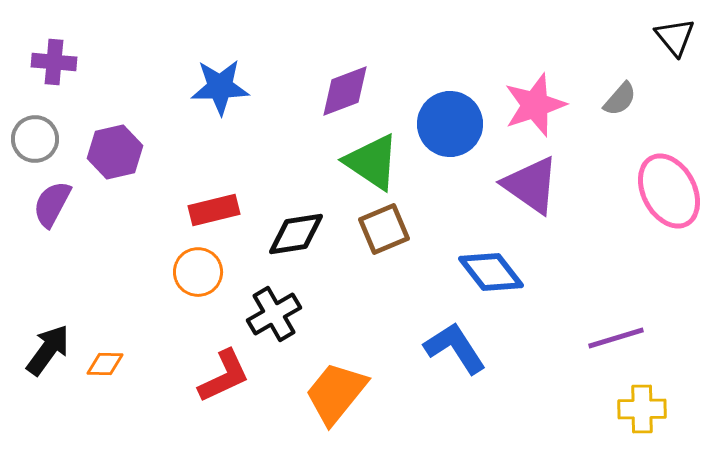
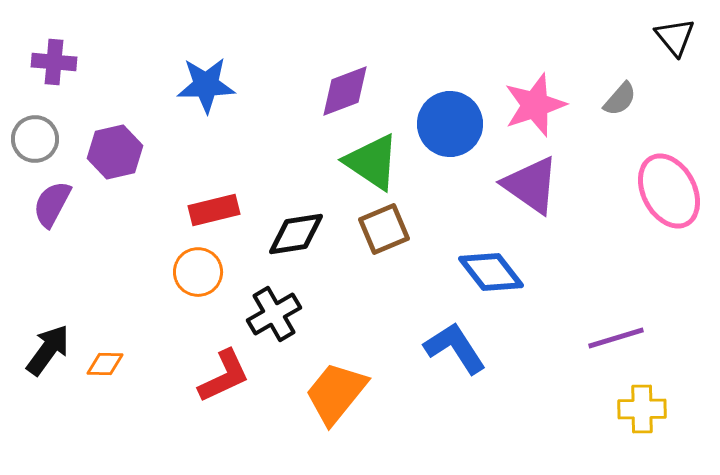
blue star: moved 14 px left, 2 px up
